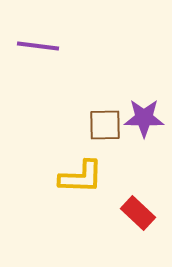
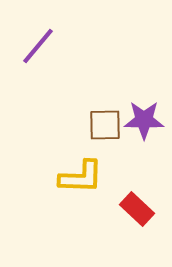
purple line: rotated 57 degrees counterclockwise
purple star: moved 2 px down
red rectangle: moved 1 px left, 4 px up
